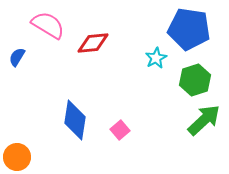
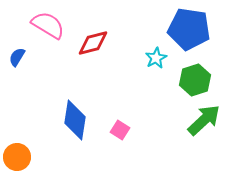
red diamond: rotated 8 degrees counterclockwise
pink square: rotated 18 degrees counterclockwise
